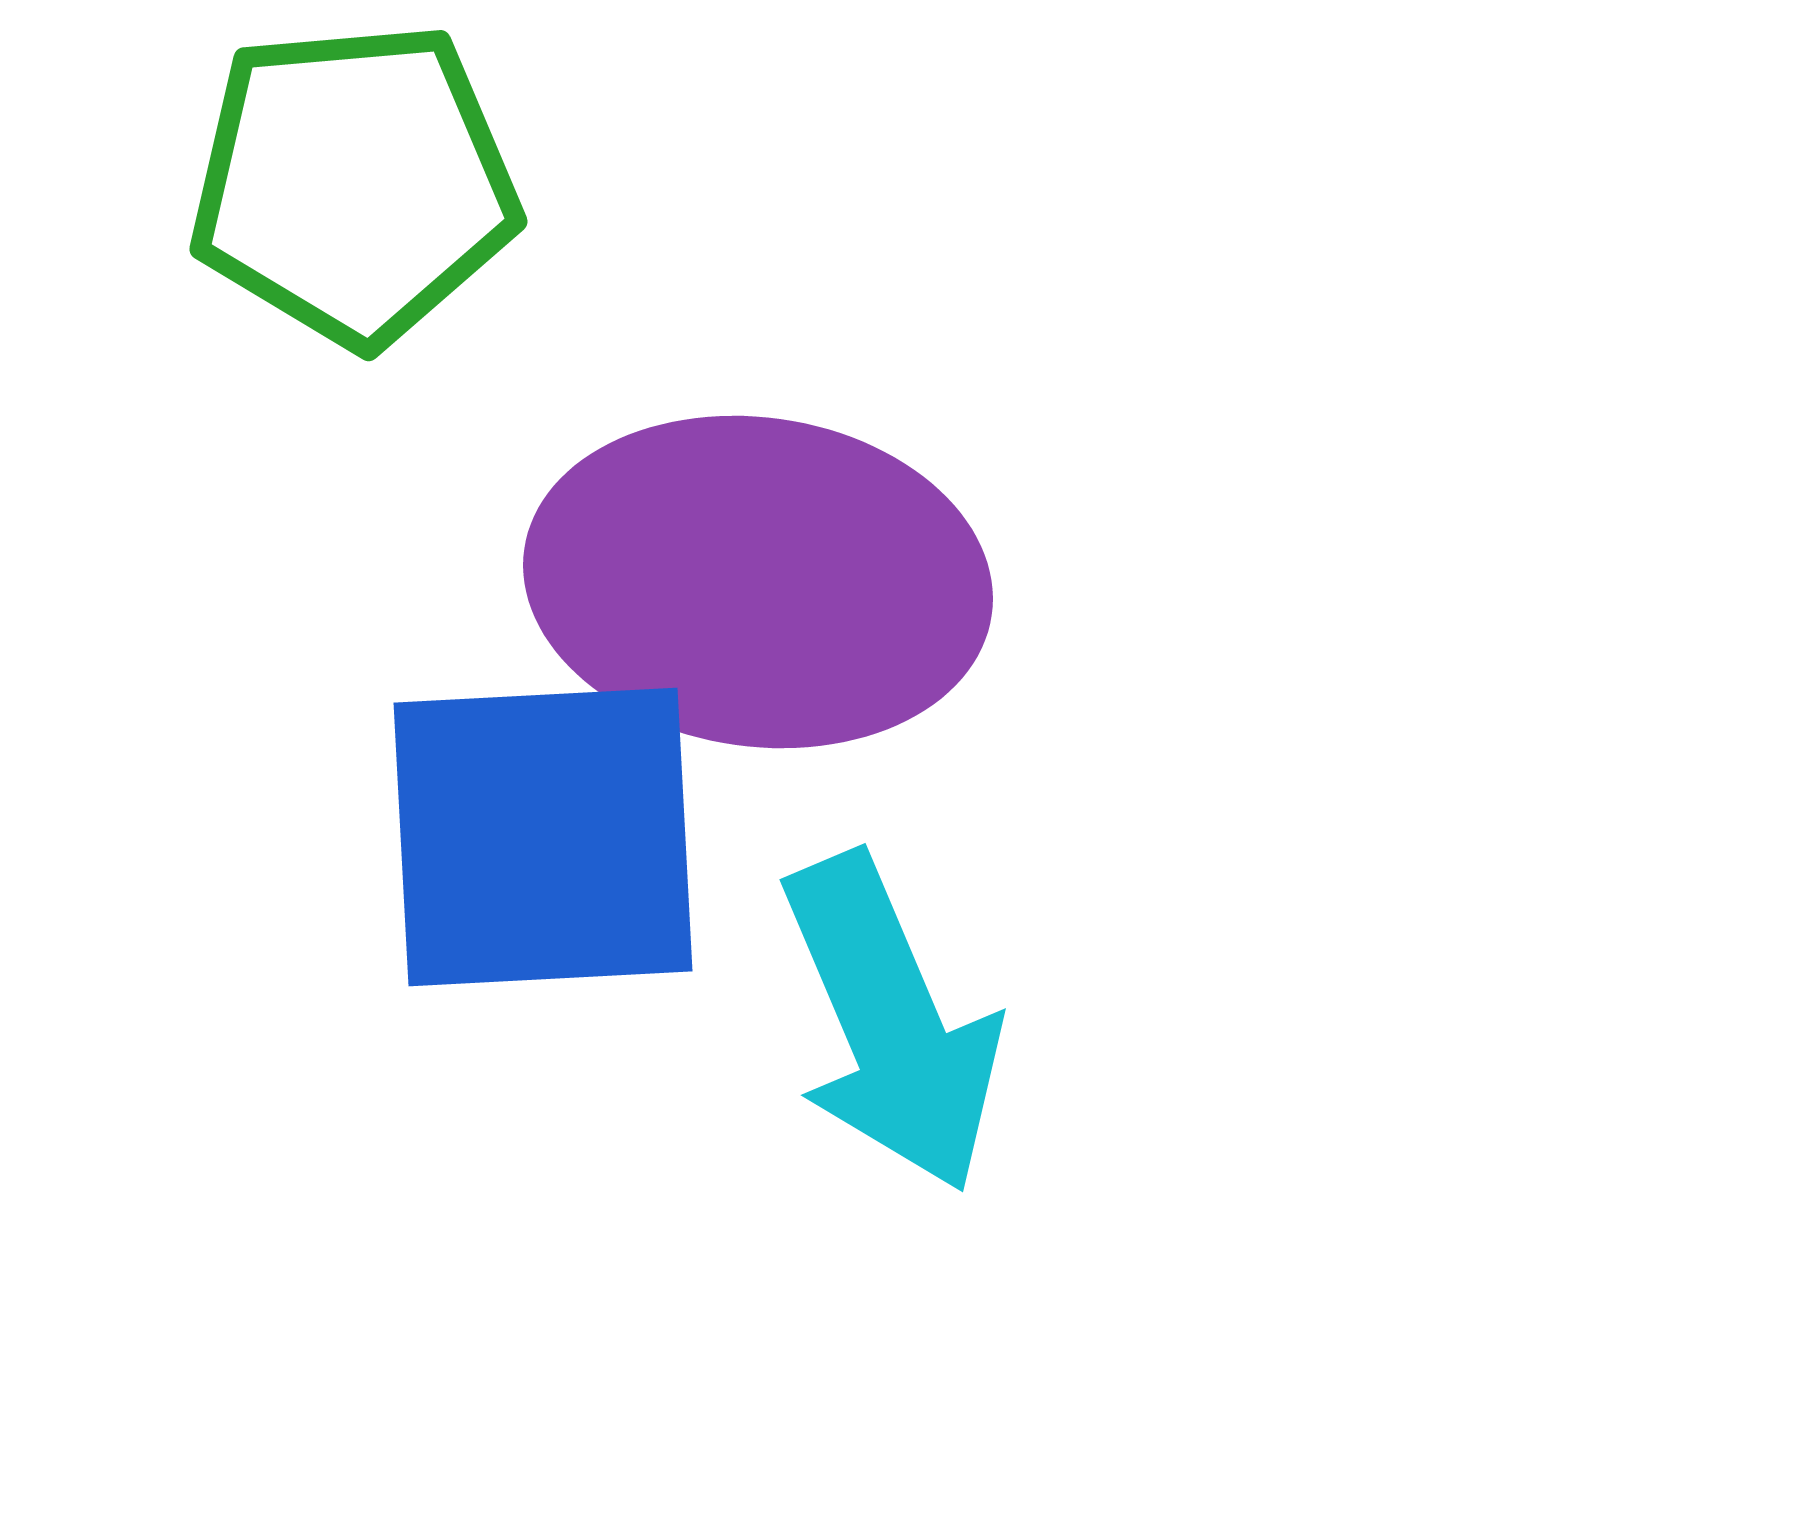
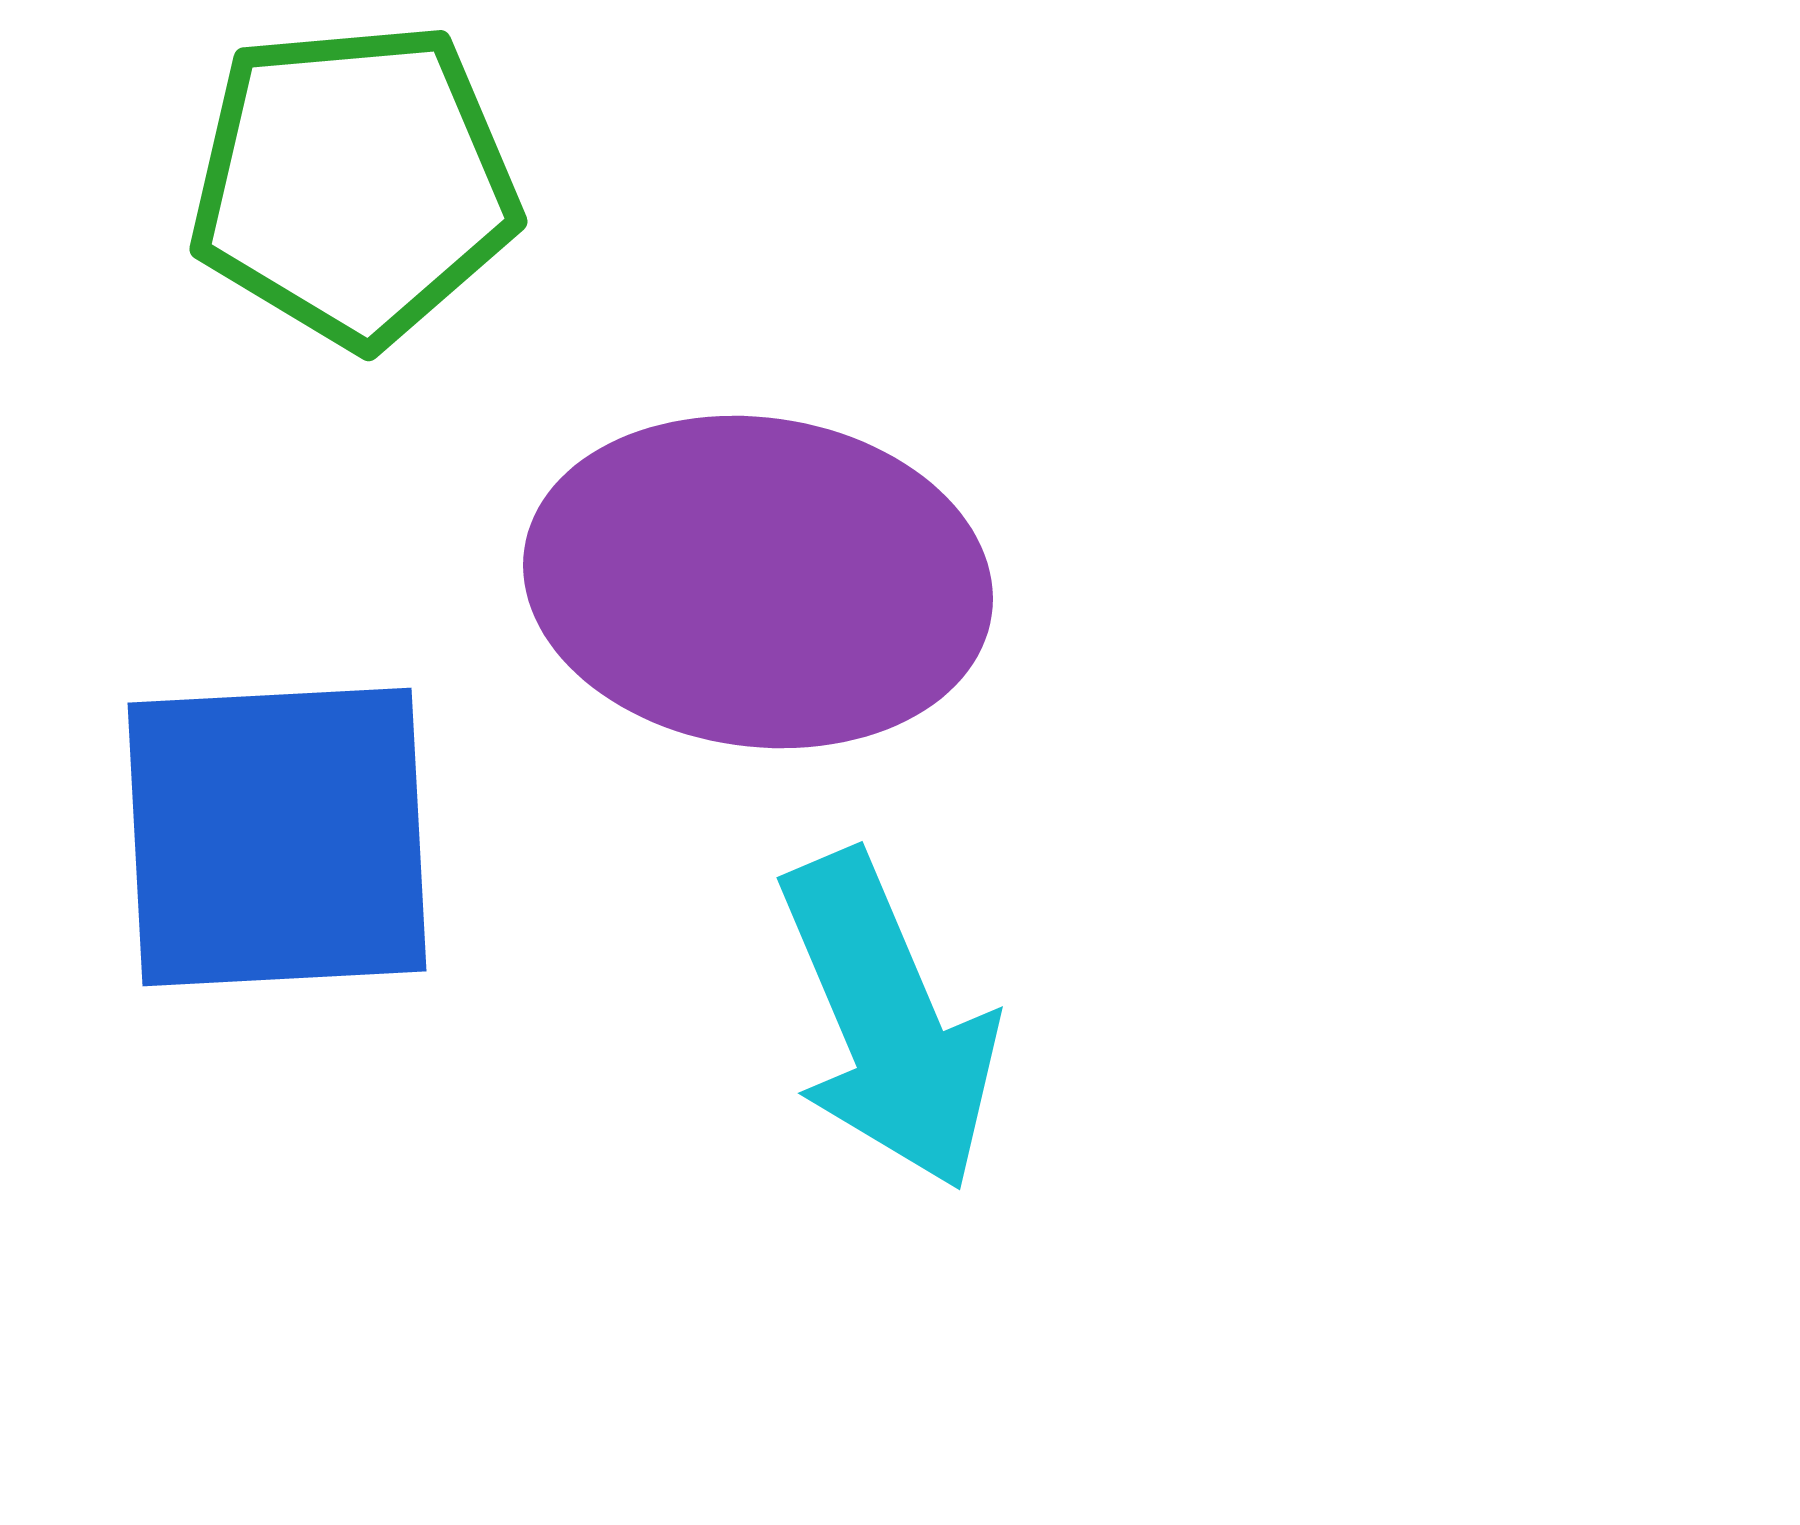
blue square: moved 266 px left
cyan arrow: moved 3 px left, 2 px up
